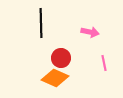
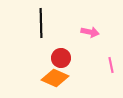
pink line: moved 7 px right, 2 px down
